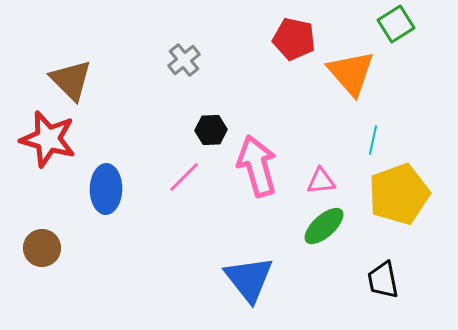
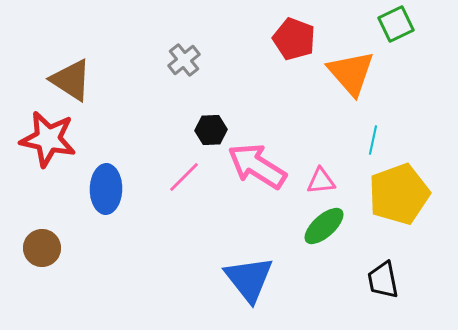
green square: rotated 6 degrees clockwise
red pentagon: rotated 9 degrees clockwise
brown triangle: rotated 12 degrees counterclockwise
red star: rotated 4 degrees counterclockwise
pink arrow: rotated 42 degrees counterclockwise
